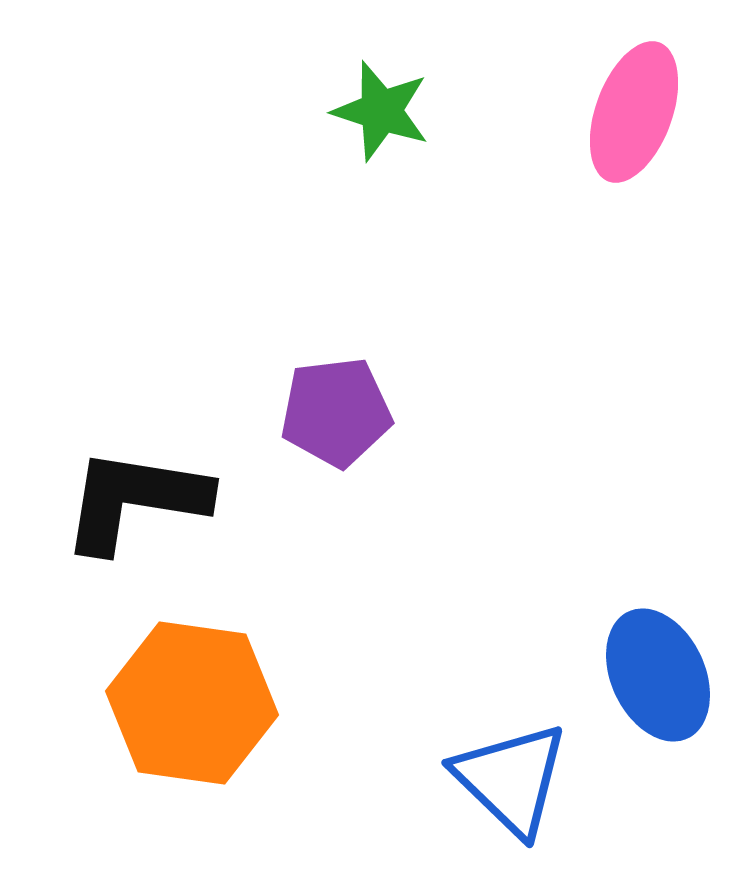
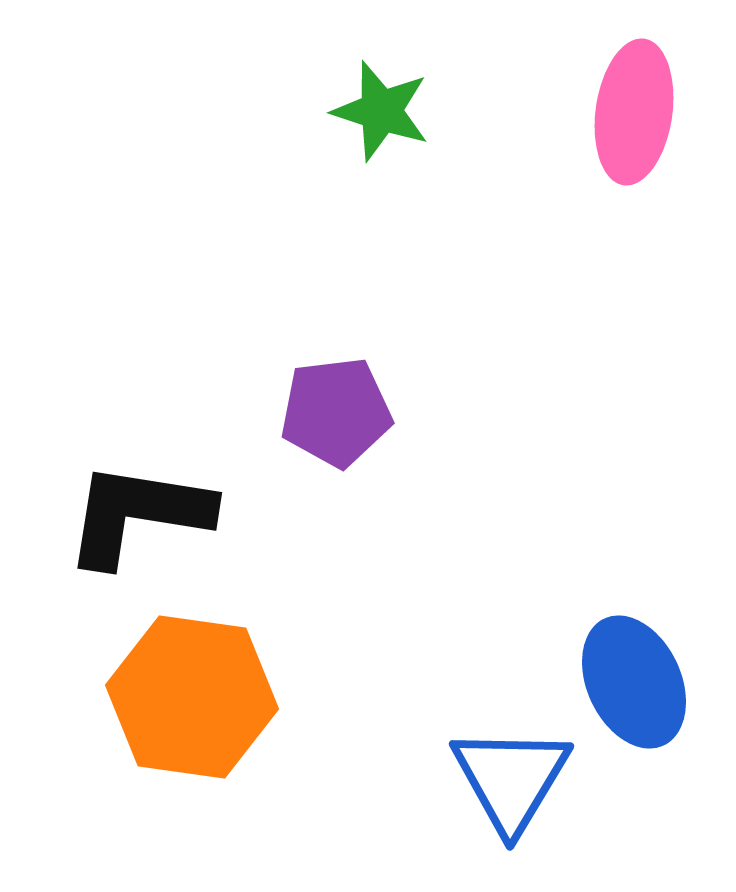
pink ellipse: rotated 12 degrees counterclockwise
black L-shape: moved 3 px right, 14 px down
blue ellipse: moved 24 px left, 7 px down
orange hexagon: moved 6 px up
blue triangle: rotated 17 degrees clockwise
